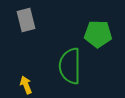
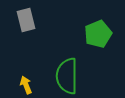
green pentagon: rotated 24 degrees counterclockwise
green semicircle: moved 3 px left, 10 px down
